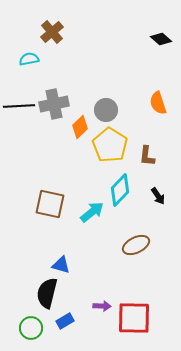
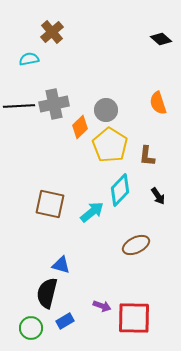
purple arrow: rotated 18 degrees clockwise
